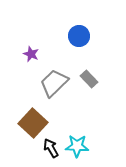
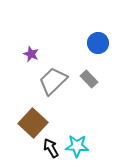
blue circle: moved 19 px right, 7 px down
gray trapezoid: moved 1 px left, 2 px up
